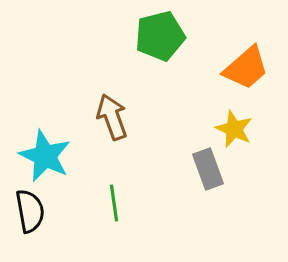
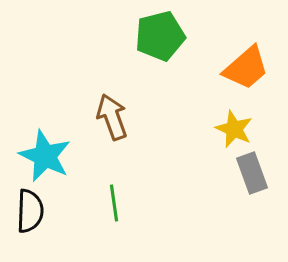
gray rectangle: moved 44 px right, 4 px down
black semicircle: rotated 12 degrees clockwise
